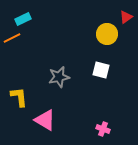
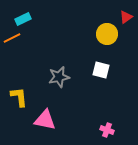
pink triangle: rotated 20 degrees counterclockwise
pink cross: moved 4 px right, 1 px down
